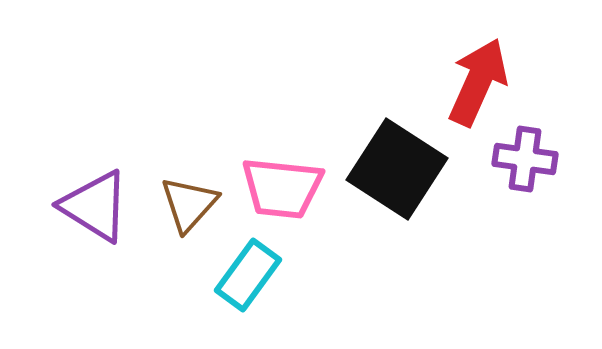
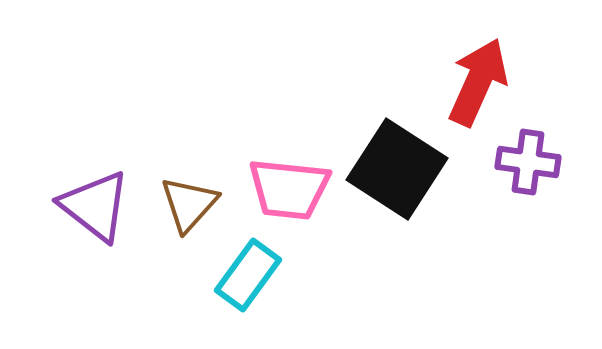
purple cross: moved 3 px right, 3 px down
pink trapezoid: moved 7 px right, 1 px down
purple triangle: rotated 6 degrees clockwise
